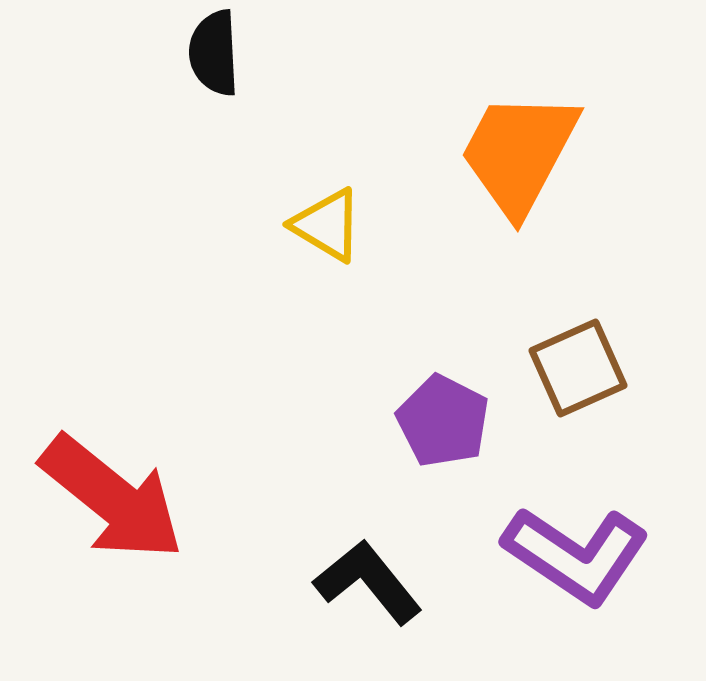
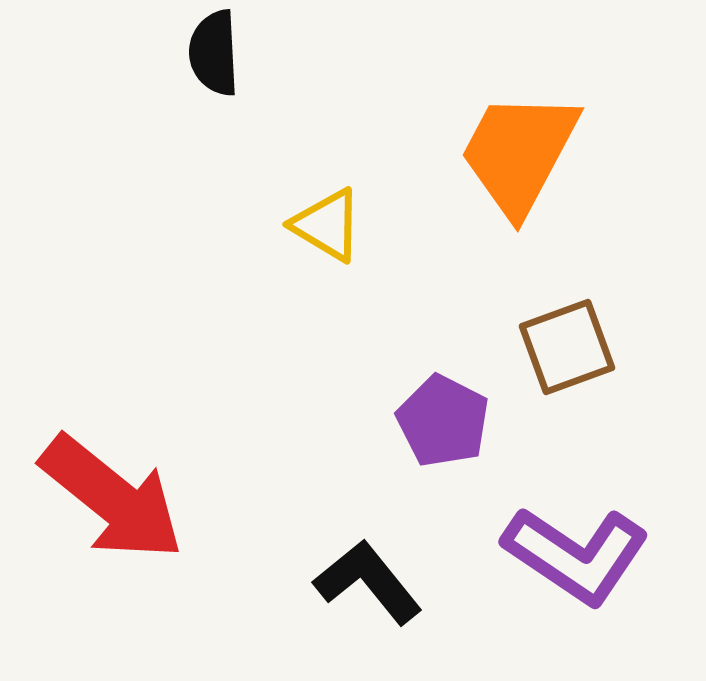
brown square: moved 11 px left, 21 px up; rotated 4 degrees clockwise
